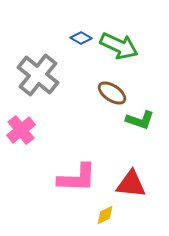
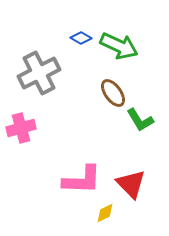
gray cross: moved 1 px right, 2 px up; rotated 24 degrees clockwise
brown ellipse: moved 1 px right; rotated 20 degrees clockwise
green L-shape: rotated 40 degrees clockwise
pink cross: moved 2 px up; rotated 24 degrees clockwise
pink L-shape: moved 5 px right, 2 px down
red triangle: rotated 40 degrees clockwise
yellow diamond: moved 2 px up
